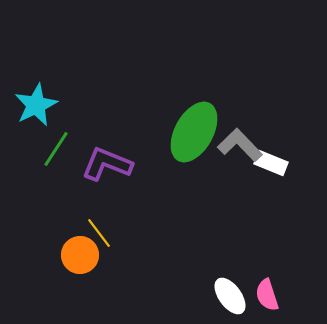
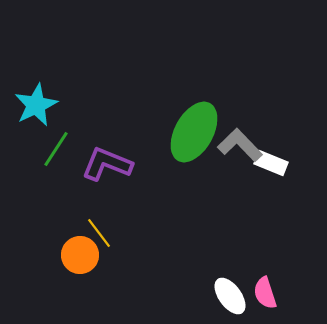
pink semicircle: moved 2 px left, 2 px up
